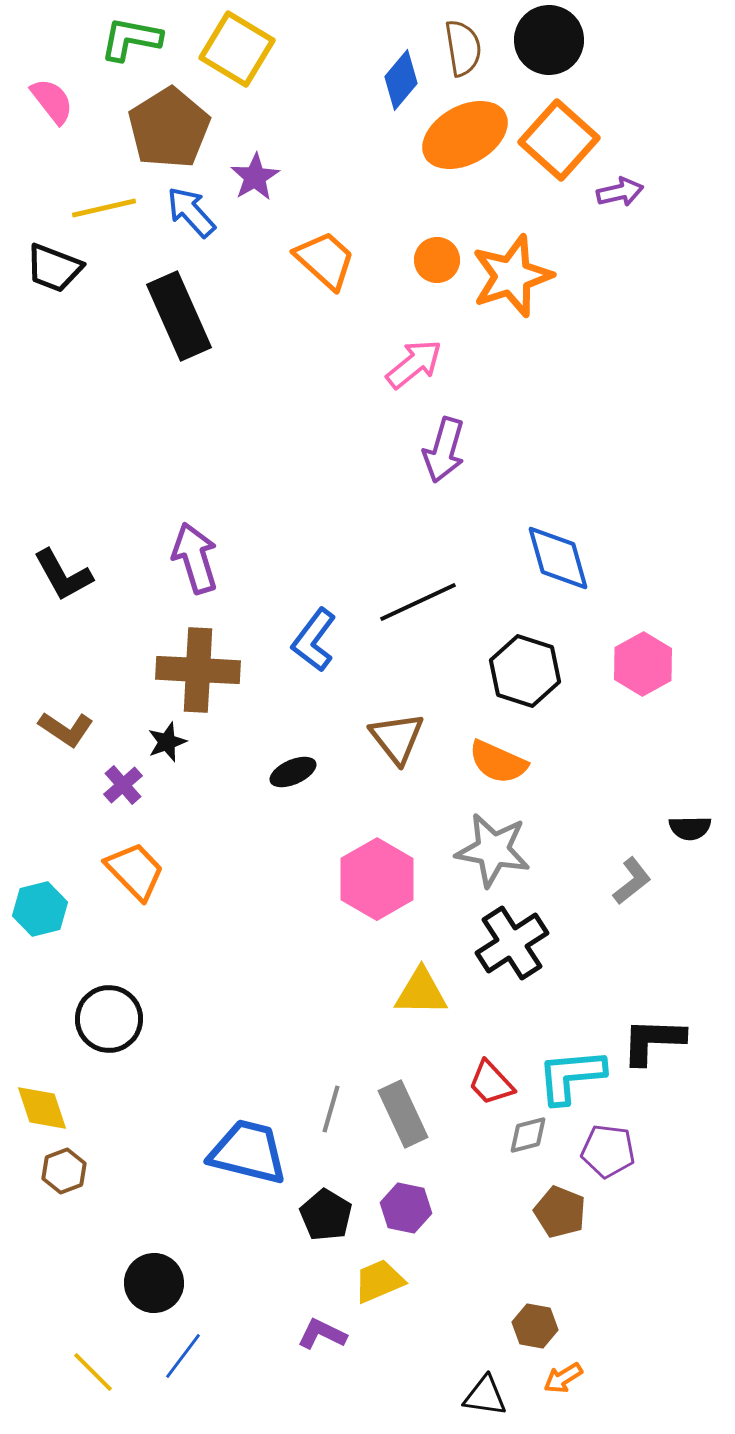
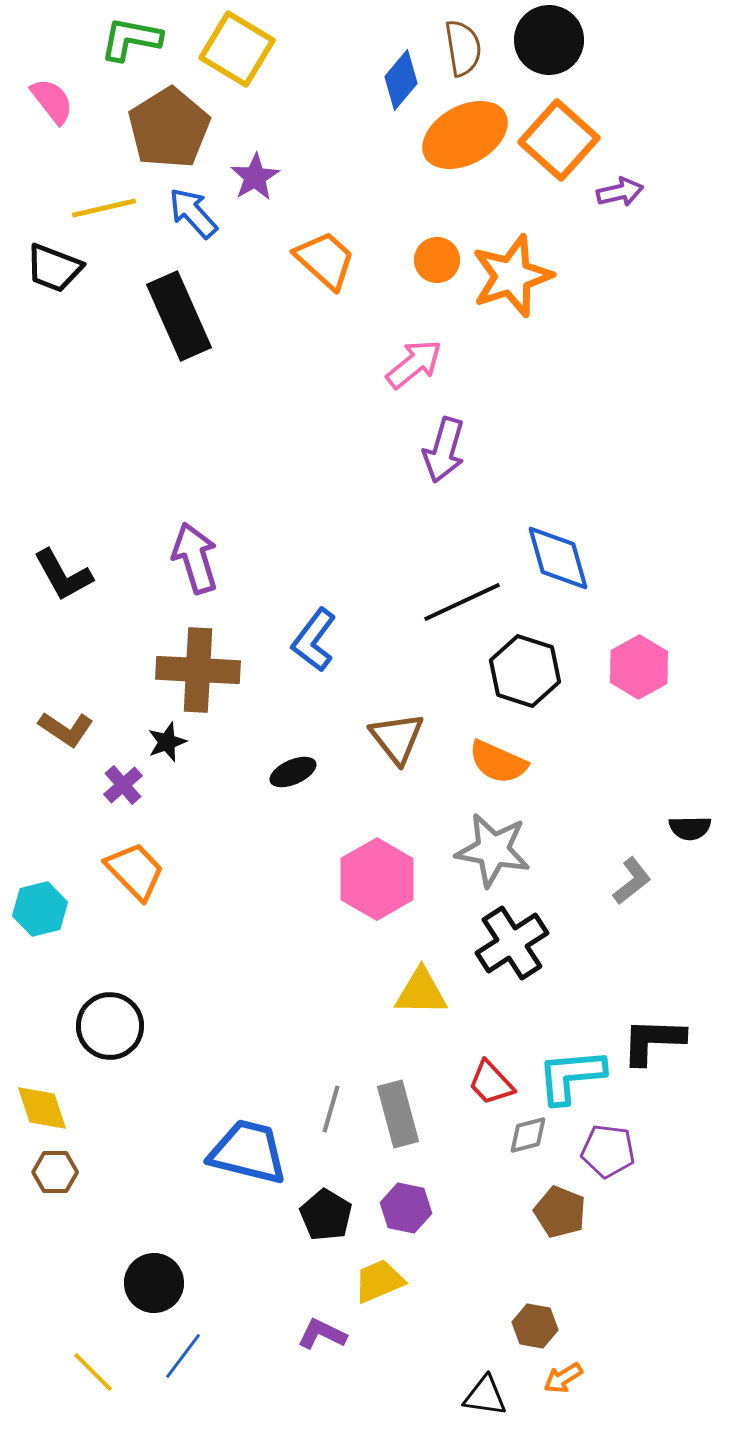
blue arrow at (191, 212): moved 2 px right, 1 px down
black line at (418, 602): moved 44 px right
pink hexagon at (643, 664): moved 4 px left, 3 px down
black circle at (109, 1019): moved 1 px right, 7 px down
gray rectangle at (403, 1114): moved 5 px left; rotated 10 degrees clockwise
brown hexagon at (64, 1171): moved 9 px left, 1 px down; rotated 21 degrees clockwise
